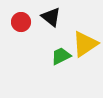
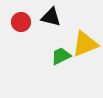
black triangle: rotated 25 degrees counterclockwise
yellow triangle: rotated 12 degrees clockwise
